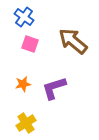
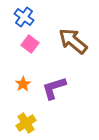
pink square: rotated 18 degrees clockwise
orange star: rotated 21 degrees counterclockwise
